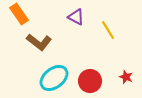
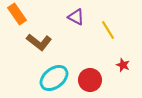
orange rectangle: moved 2 px left
red star: moved 3 px left, 12 px up
red circle: moved 1 px up
